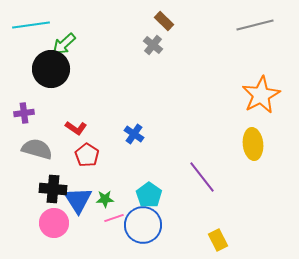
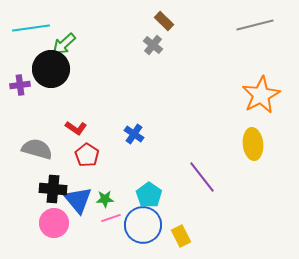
cyan line: moved 3 px down
purple cross: moved 4 px left, 28 px up
blue triangle: rotated 8 degrees counterclockwise
pink line: moved 3 px left
yellow rectangle: moved 37 px left, 4 px up
